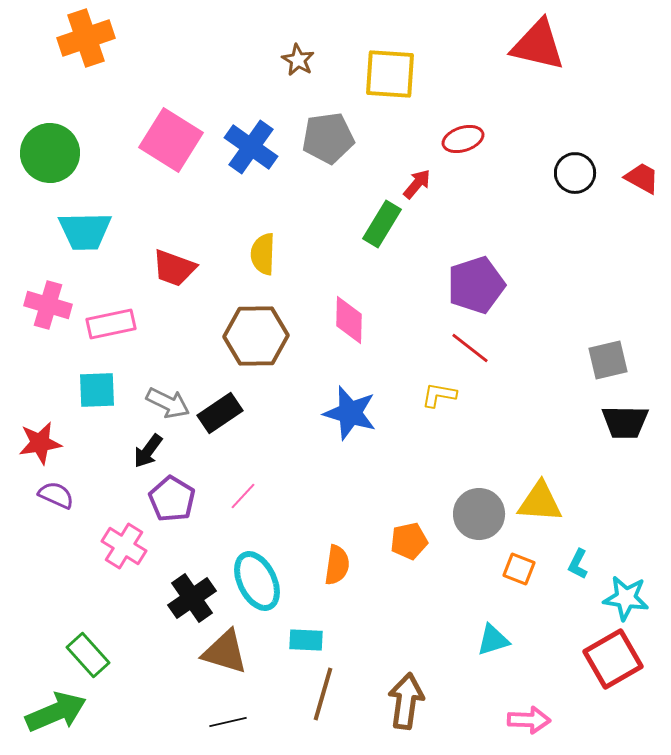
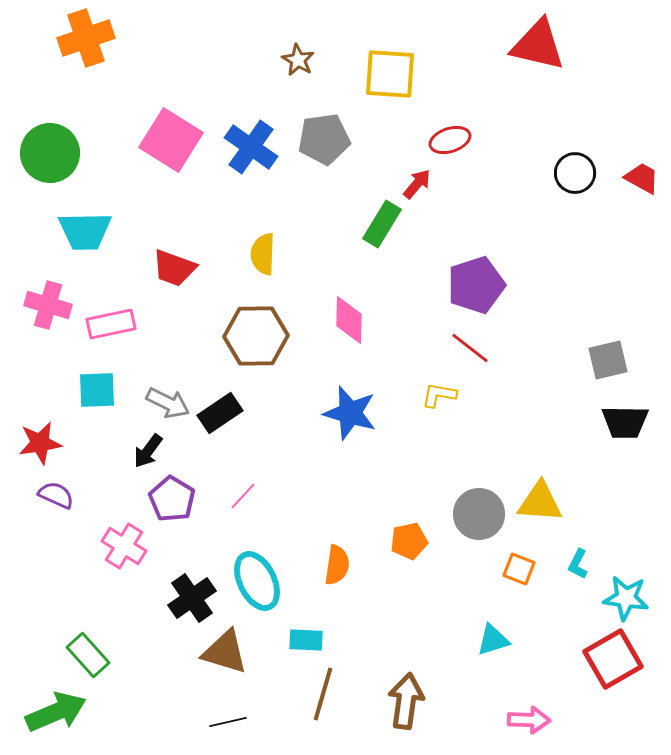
gray pentagon at (328, 138): moved 4 px left, 1 px down
red ellipse at (463, 139): moved 13 px left, 1 px down
